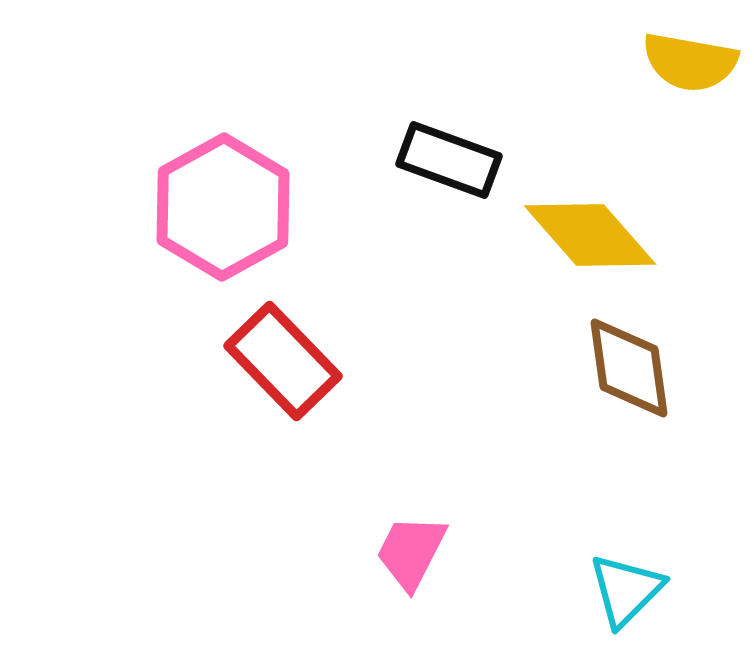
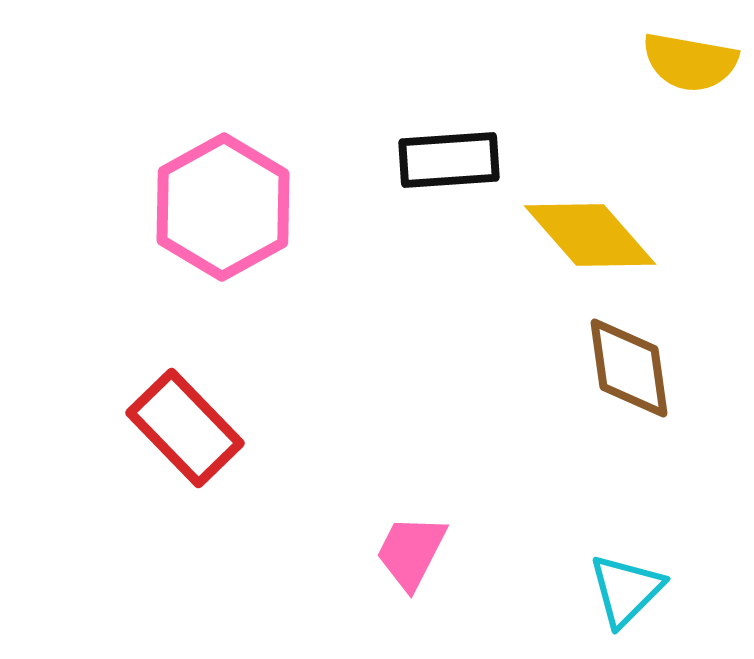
black rectangle: rotated 24 degrees counterclockwise
red rectangle: moved 98 px left, 67 px down
